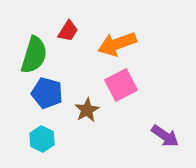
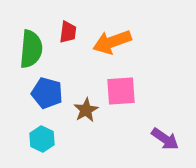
red trapezoid: moved 1 px down; rotated 25 degrees counterclockwise
orange arrow: moved 5 px left, 2 px up
green semicircle: moved 3 px left, 6 px up; rotated 12 degrees counterclockwise
pink square: moved 6 px down; rotated 24 degrees clockwise
brown star: moved 1 px left
purple arrow: moved 3 px down
